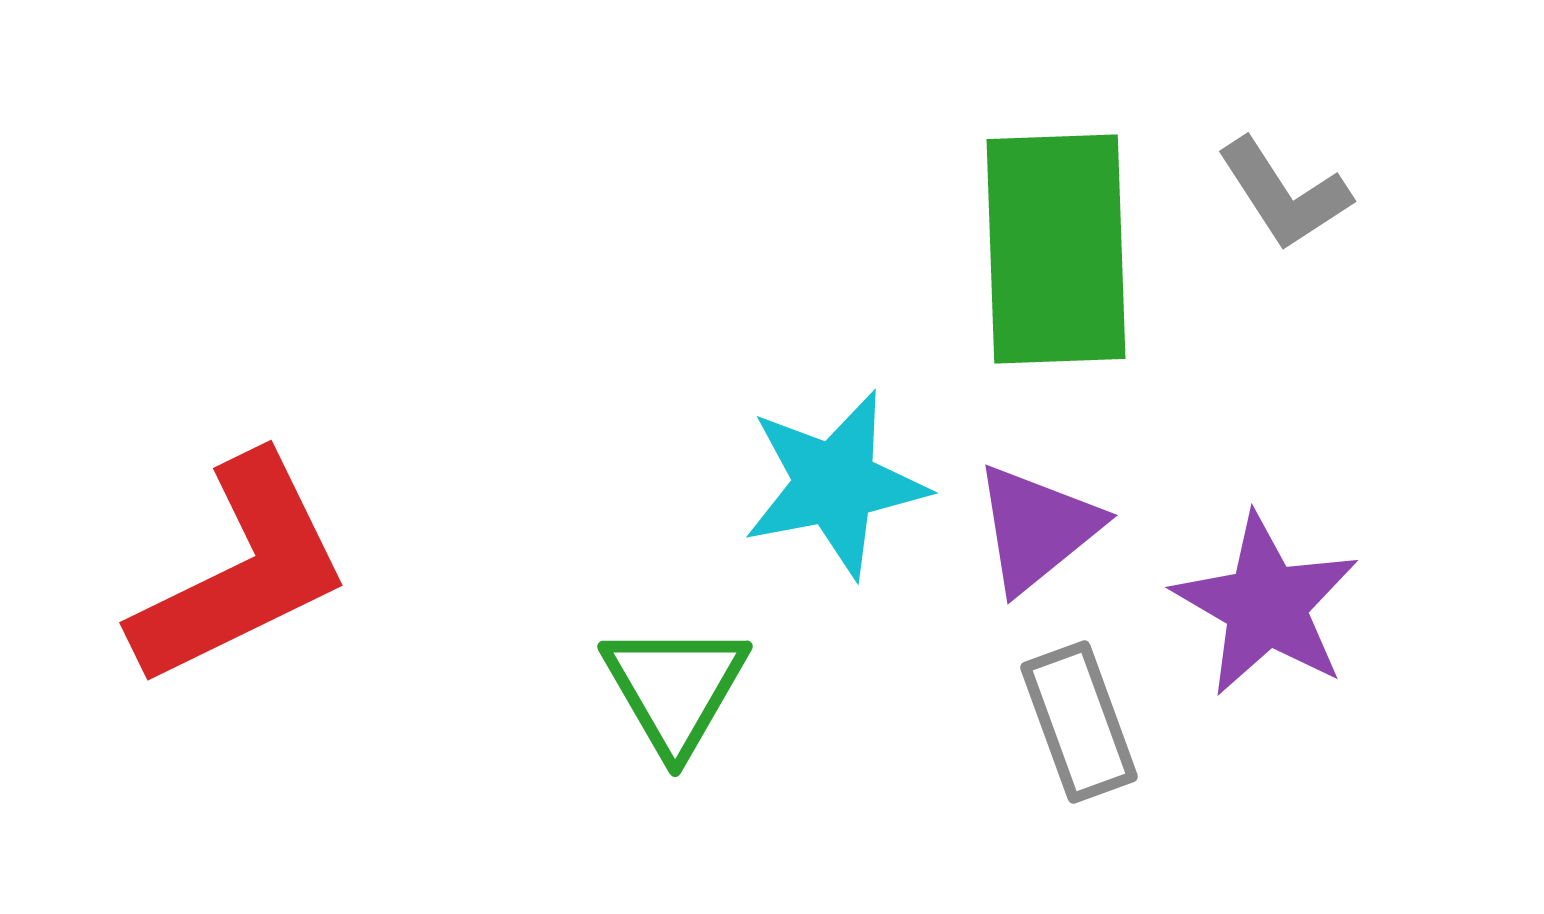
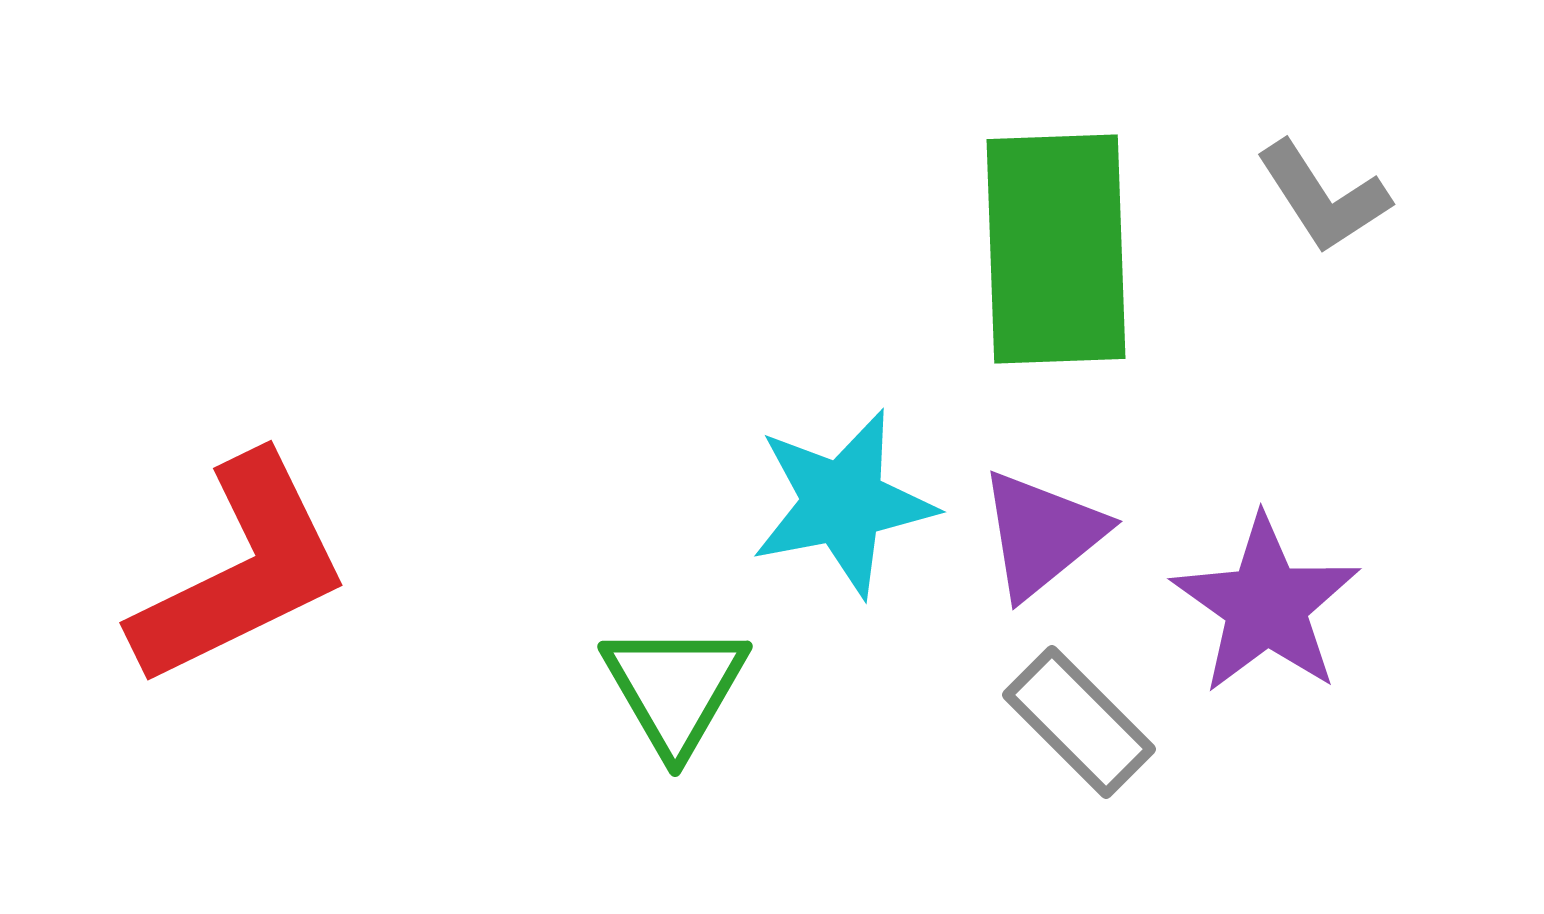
gray L-shape: moved 39 px right, 3 px down
cyan star: moved 8 px right, 19 px down
purple triangle: moved 5 px right, 6 px down
purple star: rotated 5 degrees clockwise
gray rectangle: rotated 25 degrees counterclockwise
